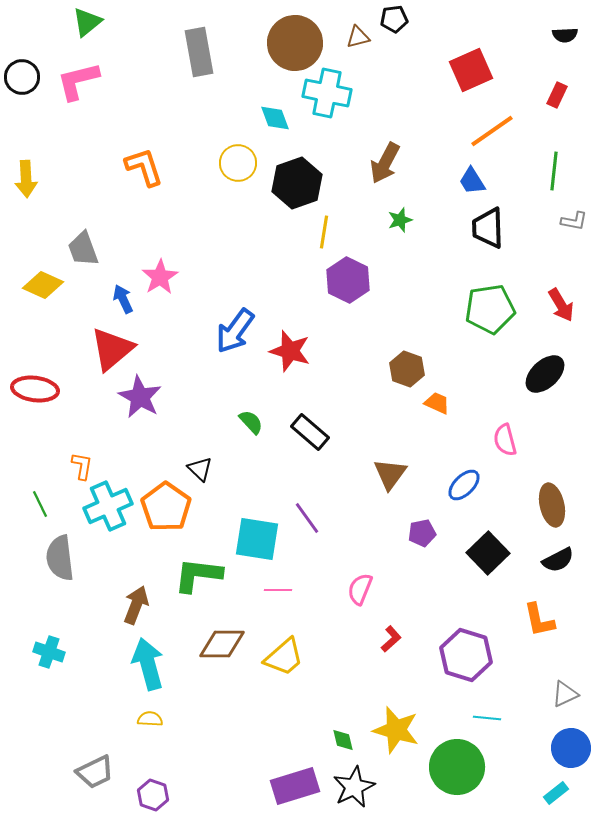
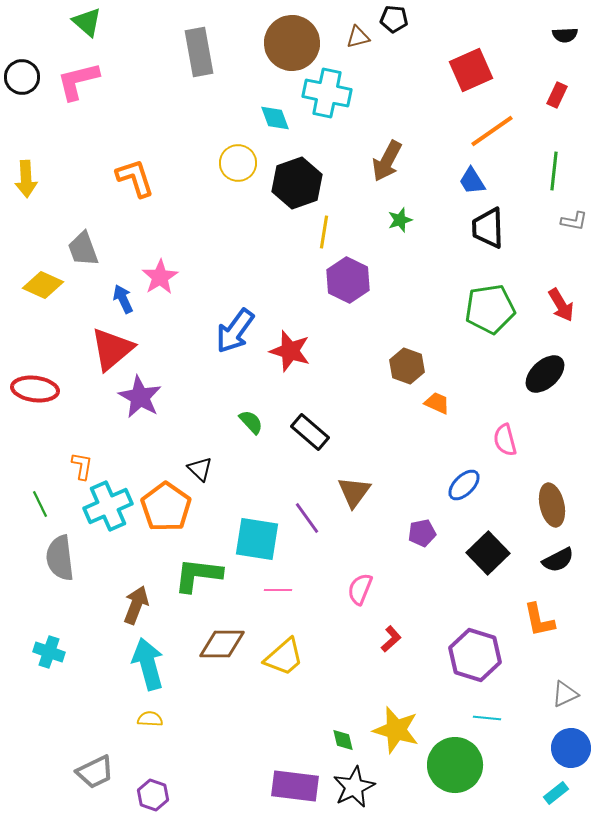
black pentagon at (394, 19): rotated 12 degrees clockwise
green triangle at (87, 22): rotated 40 degrees counterclockwise
brown circle at (295, 43): moved 3 px left
brown arrow at (385, 163): moved 2 px right, 2 px up
orange L-shape at (144, 167): moved 9 px left, 11 px down
brown hexagon at (407, 369): moved 3 px up
brown triangle at (390, 474): moved 36 px left, 18 px down
purple hexagon at (466, 655): moved 9 px right
green circle at (457, 767): moved 2 px left, 2 px up
purple rectangle at (295, 786): rotated 24 degrees clockwise
